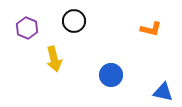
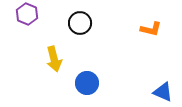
black circle: moved 6 px right, 2 px down
purple hexagon: moved 14 px up
blue circle: moved 24 px left, 8 px down
blue triangle: rotated 10 degrees clockwise
